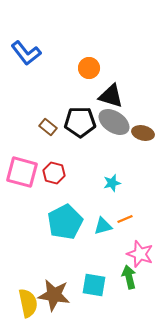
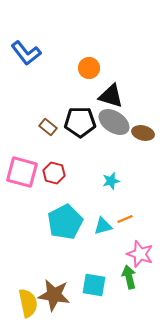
cyan star: moved 1 px left, 2 px up
